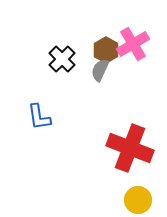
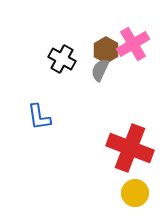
black cross: rotated 16 degrees counterclockwise
yellow circle: moved 3 px left, 7 px up
